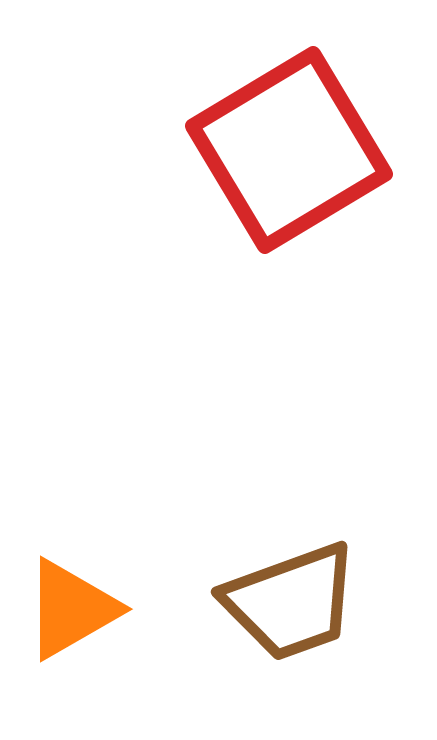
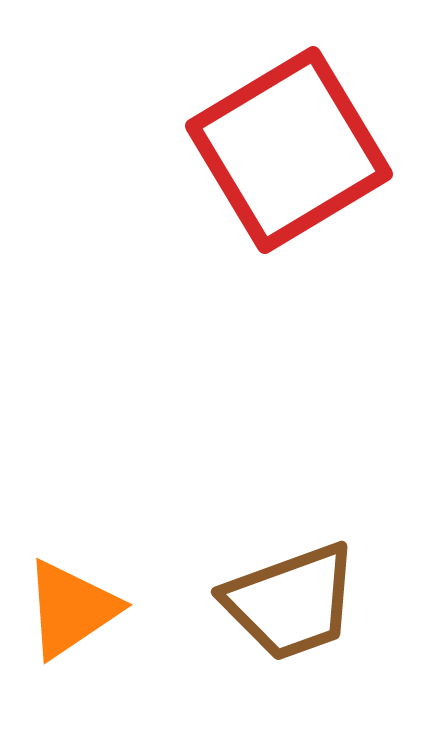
orange triangle: rotated 4 degrees counterclockwise
